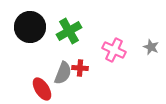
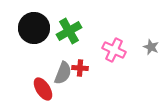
black circle: moved 4 px right, 1 px down
red ellipse: moved 1 px right
